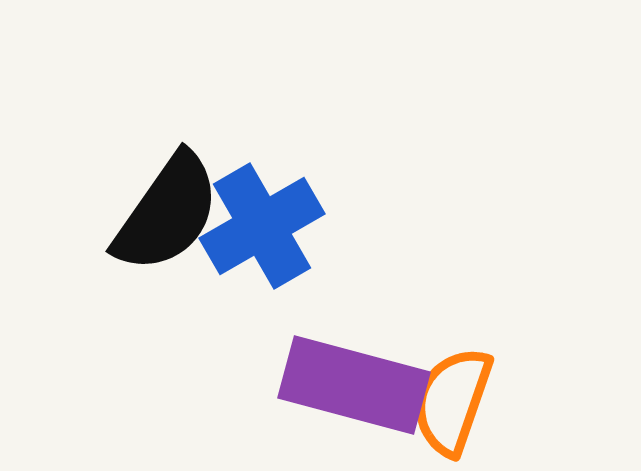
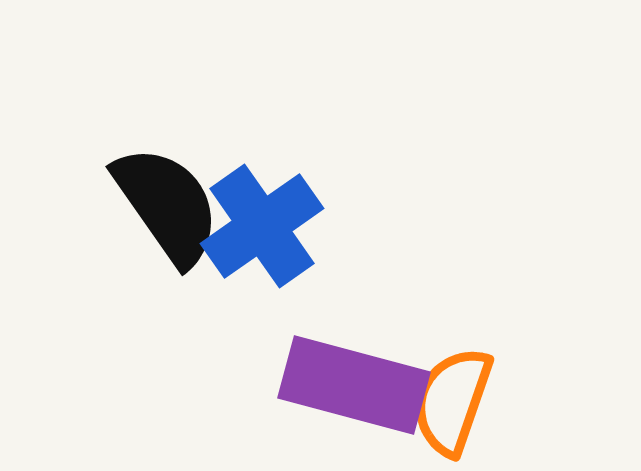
black semicircle: moved 8 px up; rotated 70 degrees counterclockwise
blue cross: rotated 5 degrees counterclockwise
